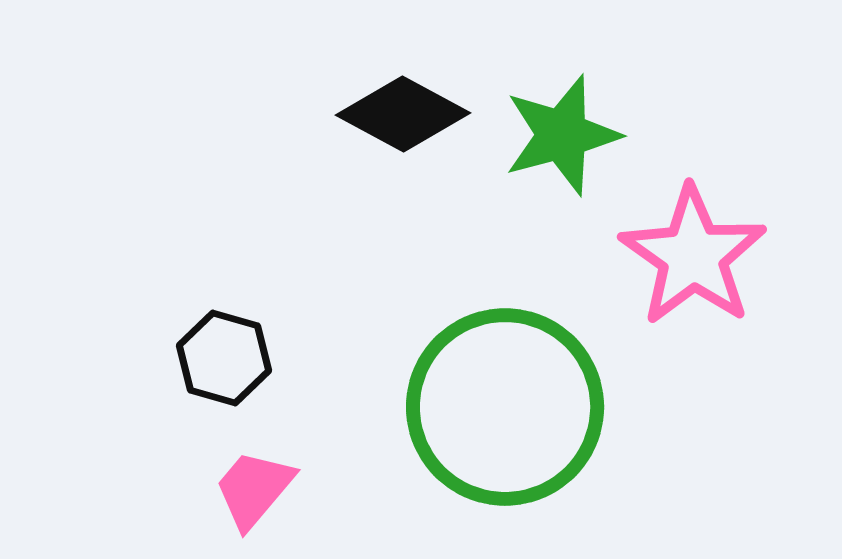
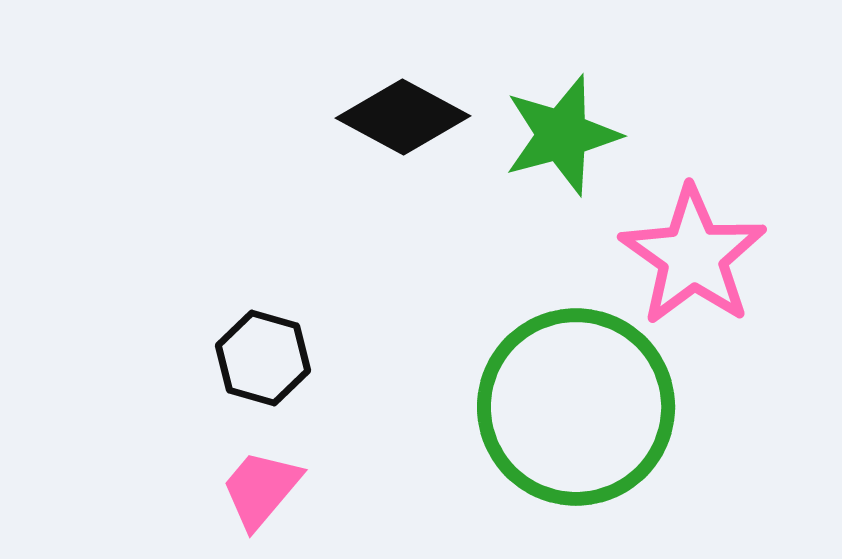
black diamond: moved 3 px down
black hexagon: moved 39 px right
green circle: moved 71 px right
pink trapezoid: moved 7 px right
